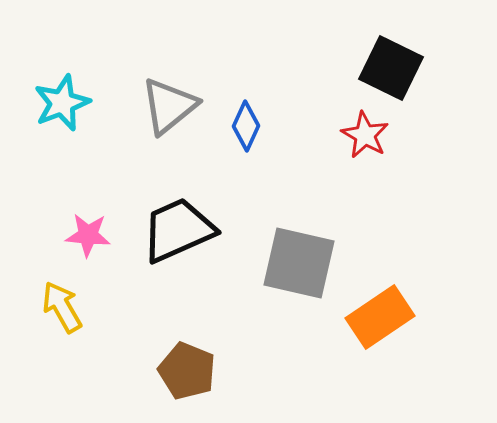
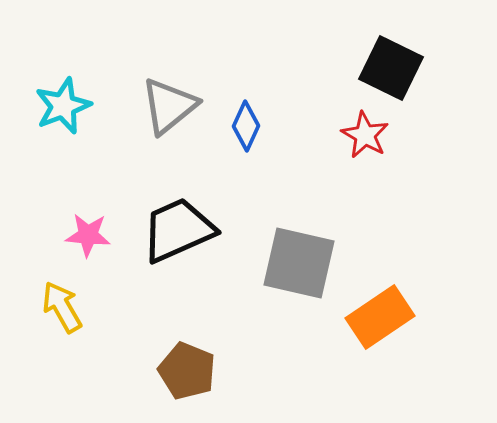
cyan star: moved 1 px right, 3 px down
